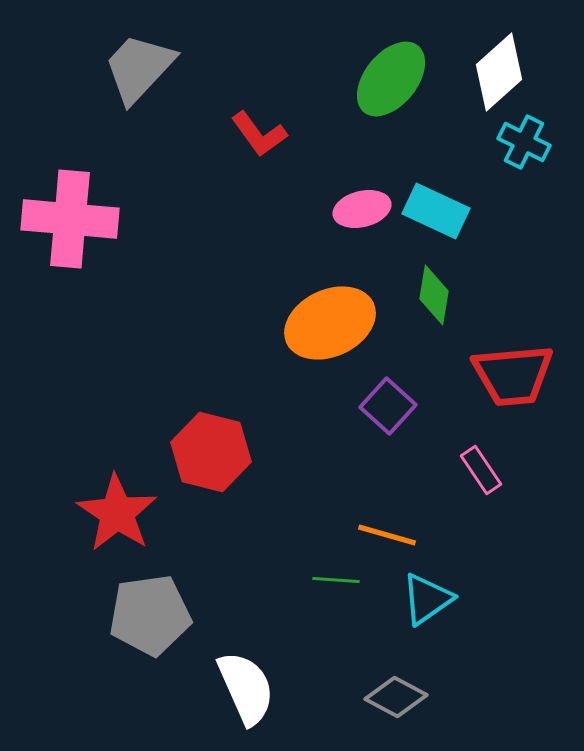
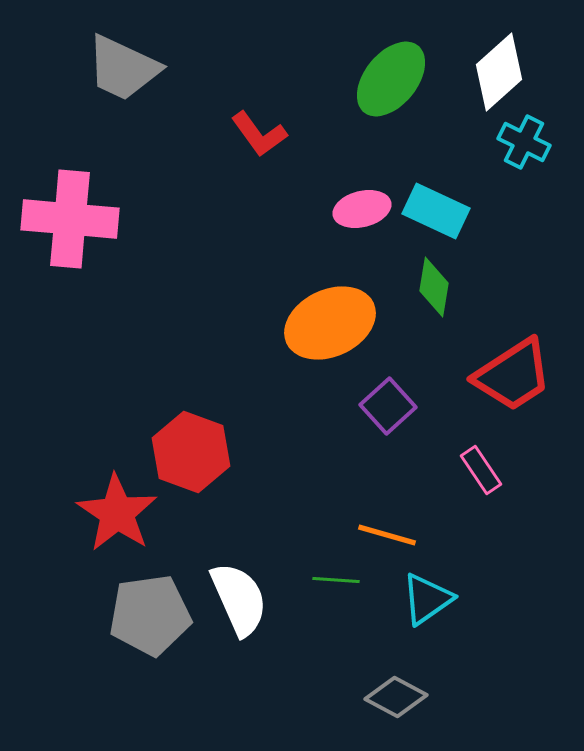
gray trapezoid: moved 16 px left; rotated 108 degrees counterclockwise
green diamond: moved 8 px up
red trapezoid: rotated 28 degrees counterclockwise
purple square: rotated 6 degrees clockwise
red hexagon: moved 20 px left; rotated 6 degrees clockwise
white semicircle: moved 7 px left, 89 px up
